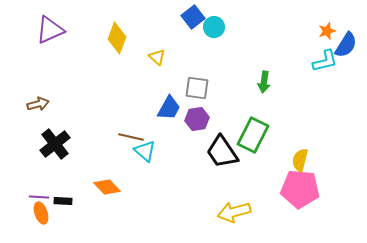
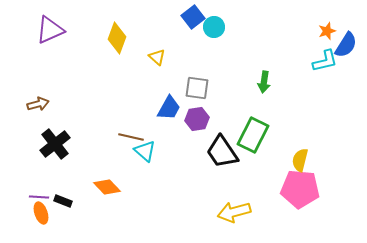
black rectangle: rotated 18 degrees clockwise
